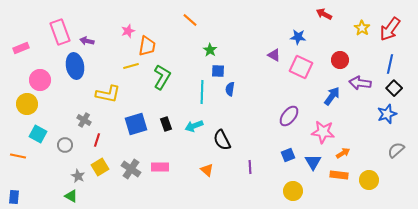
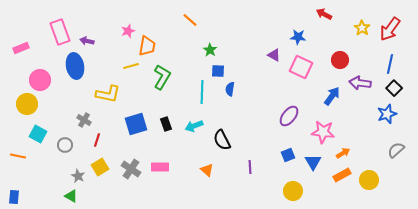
orange rectangle at (339, 175): moved 3 px right; rotated 36 degrees counterclockwise
